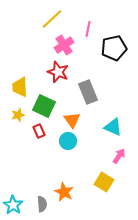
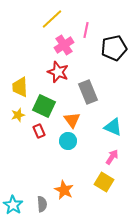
pink line: moved 2 px left, 1 px down
pink arrow: moved 7 px left, 1 px down
orange star: moved 2 px up
